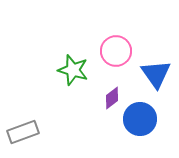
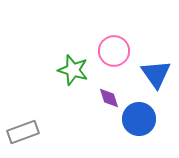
pink circle: moved 2 px left
purple diamond: moved 3 px left; rotated 70 degrees counterclockwise
blue circle: moved 1 px left
